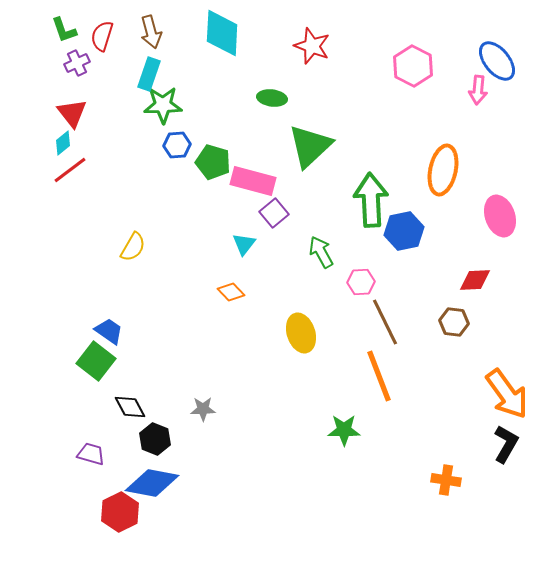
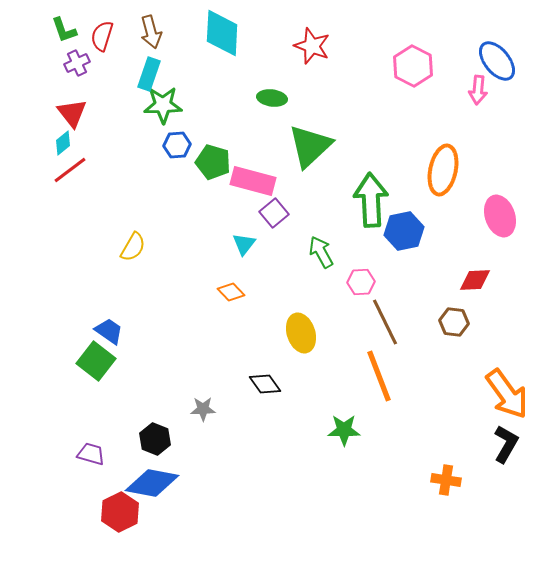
black diamond at (130, 407): moved 135 px right, 23 px up; rotated 8 degrees counterclockwise
